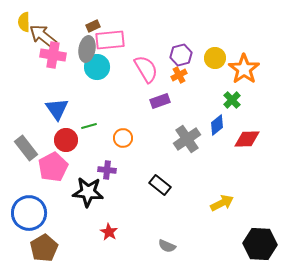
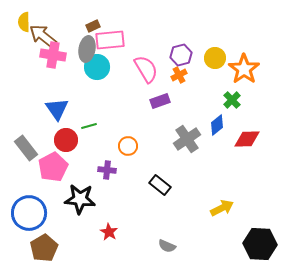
orange circle: moved 5 px right, 8 px down
black star: moved 8 px left, 7 px down
yellow arrow: moved 5 px down
